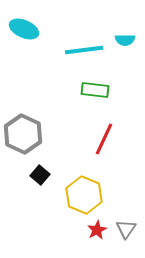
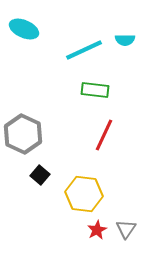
cyan line: rotated 18 degrees counterclockwise
red line: moved 4 px up
yellow hexagon: moved 1 px up; rotated 15 degrees counterclockwise
